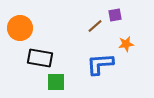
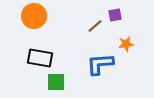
orange circle: moved 14 px right, 12 px up
